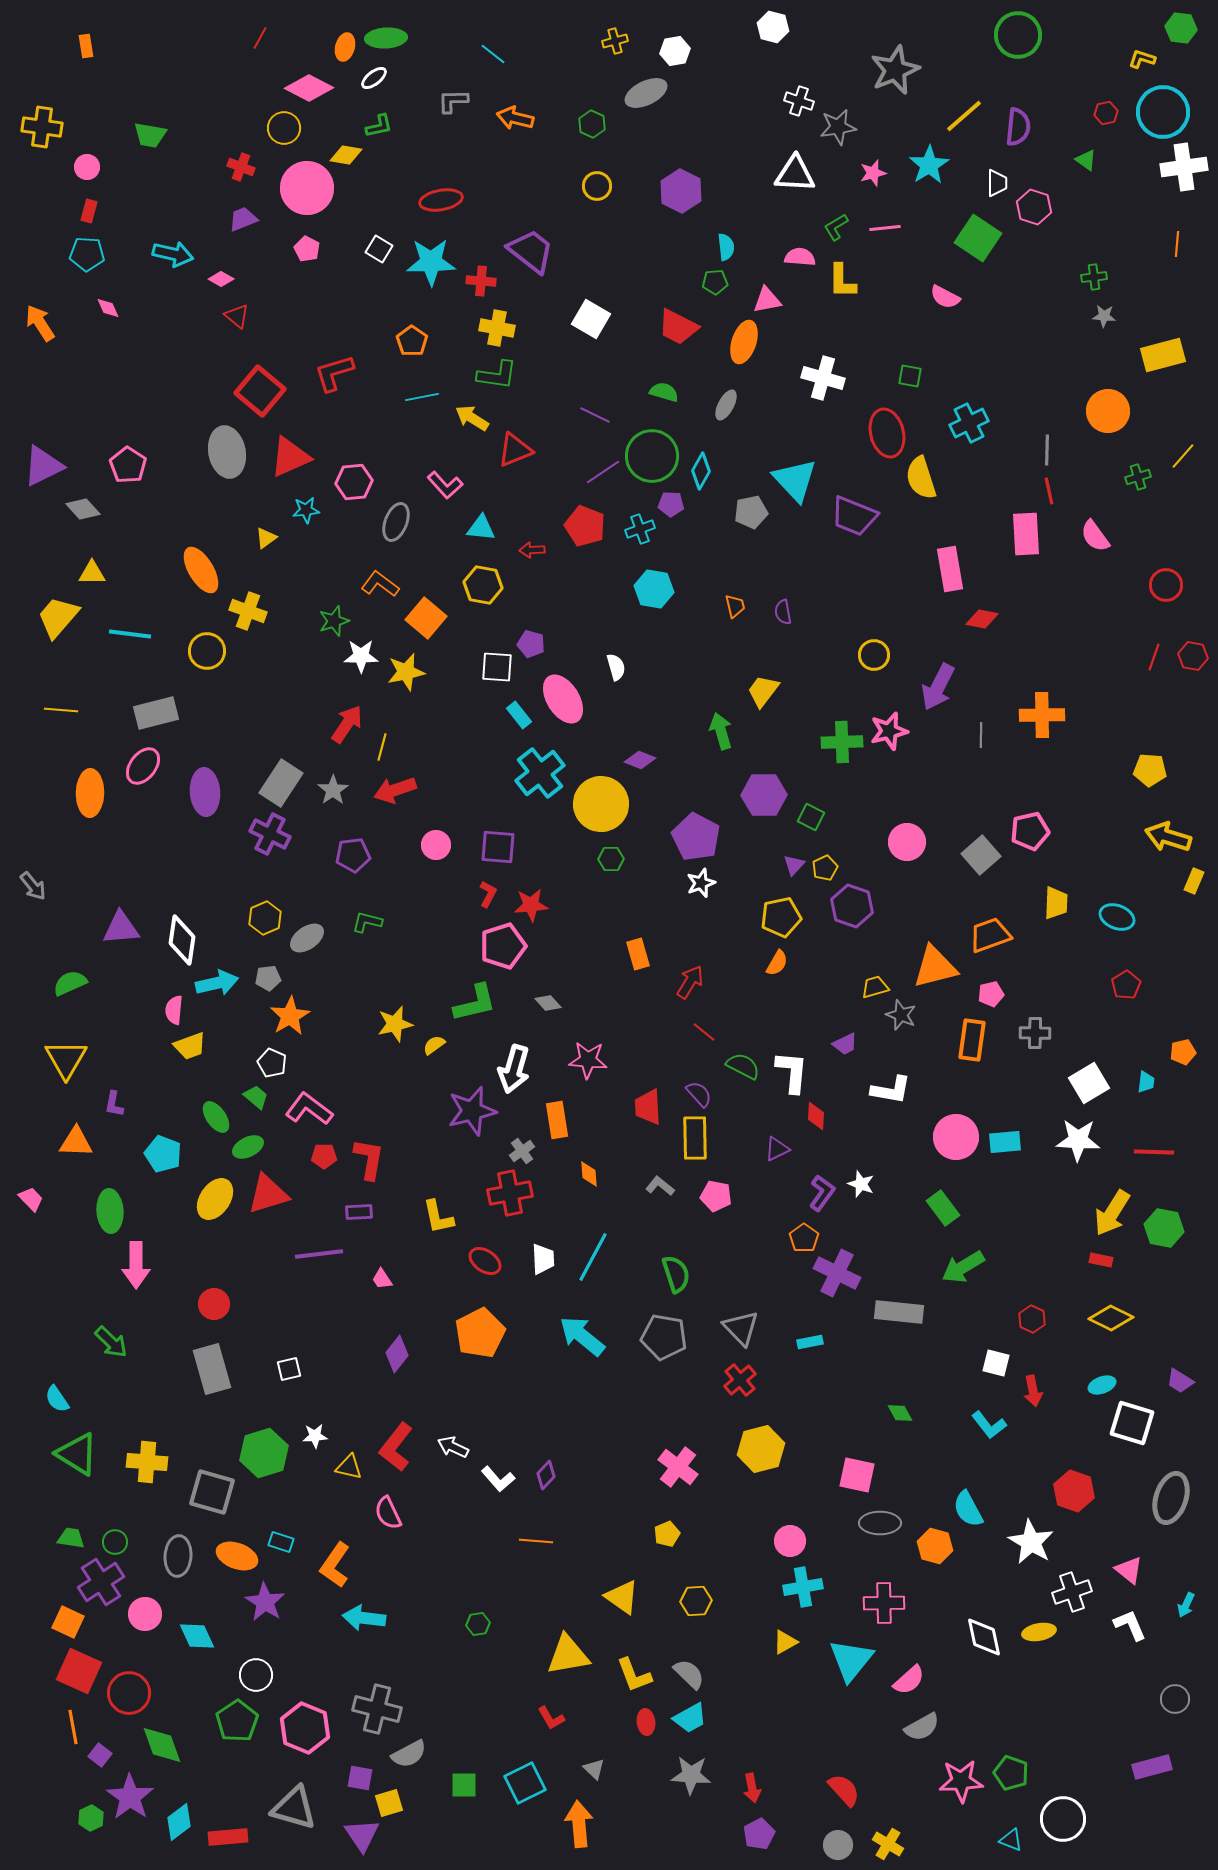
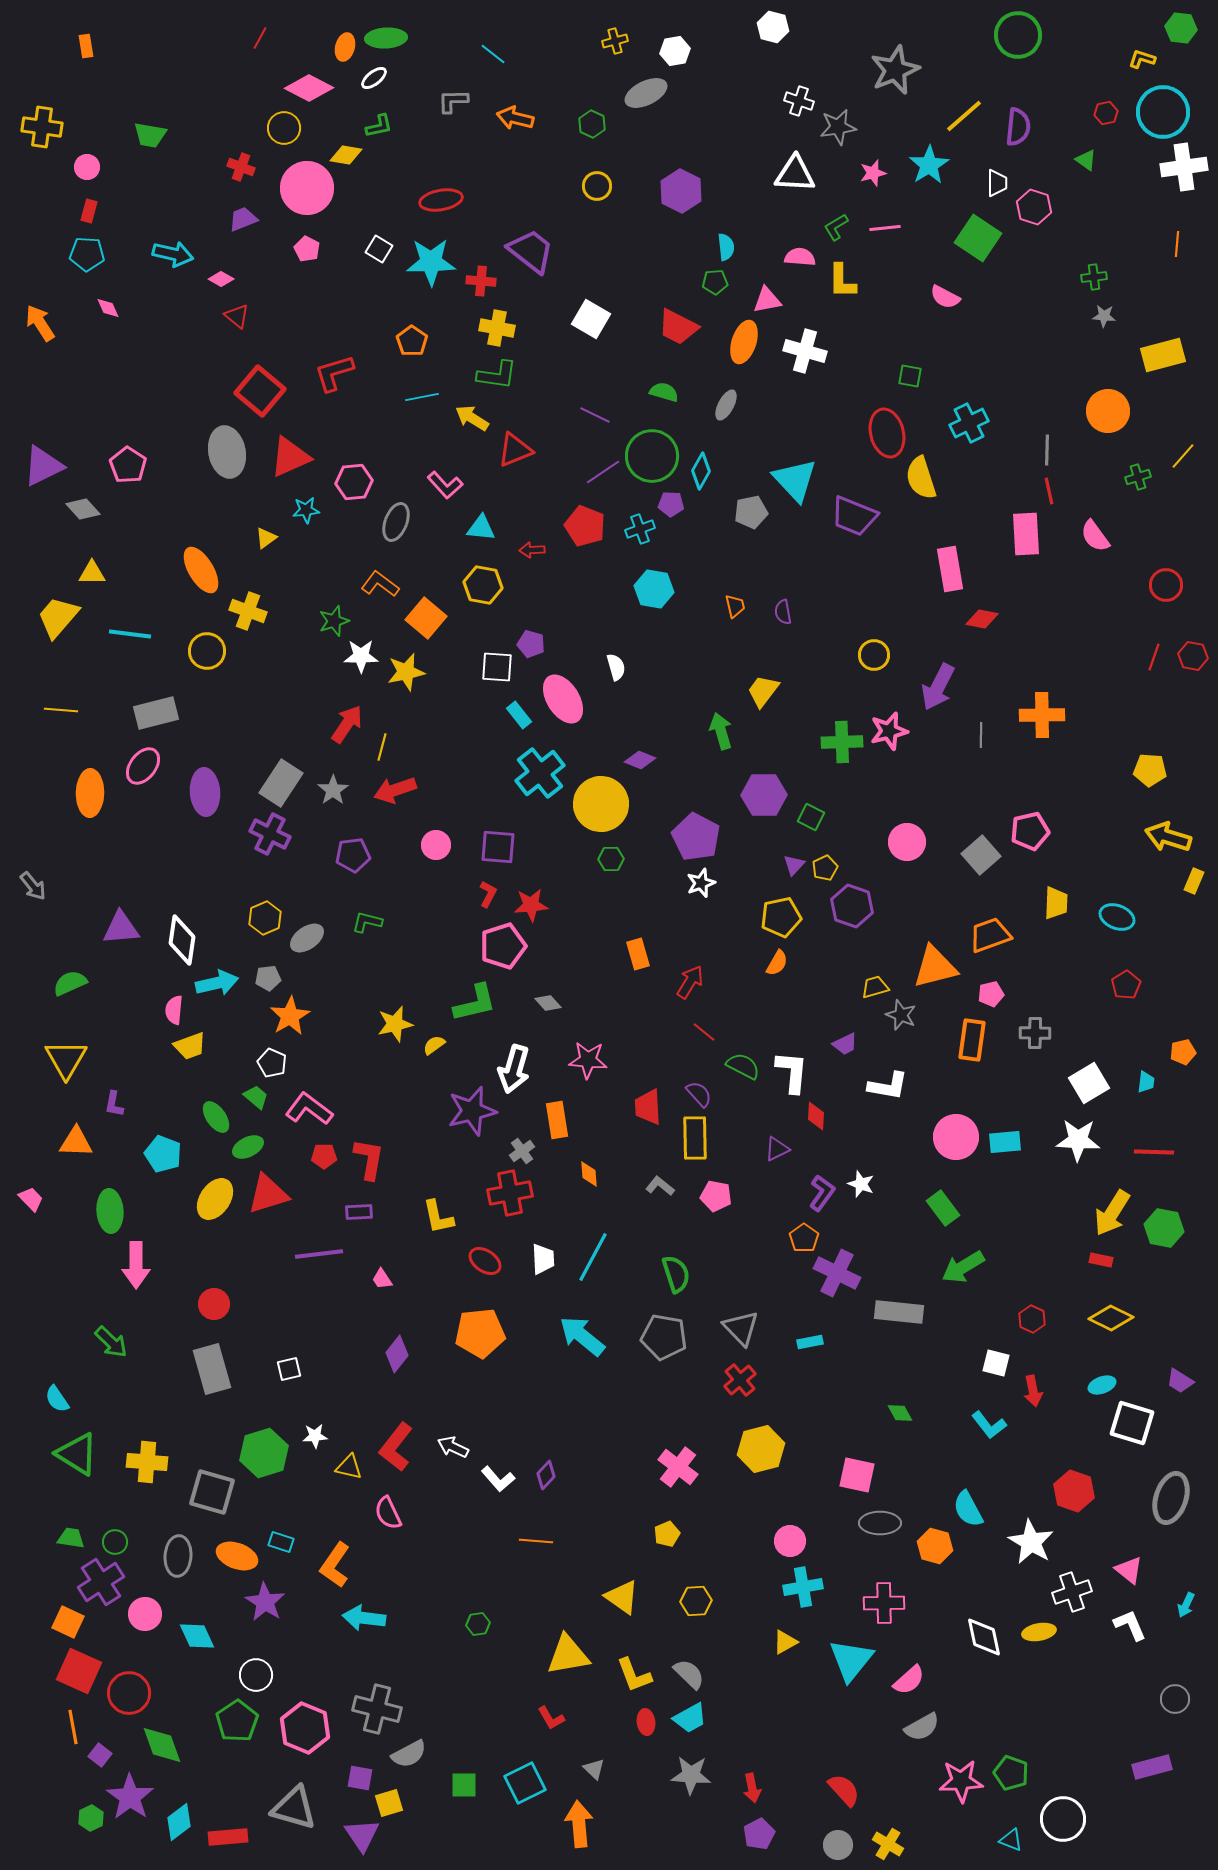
white cross at (823, 378): moved 18 px left, 27 px up
white L-shape at (891, 1090): moved 3 px left, 4 px up
orange pentagon at (480, 1333): rotated 21 degrees clockwise
